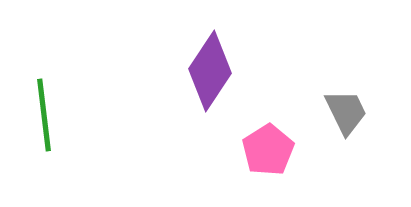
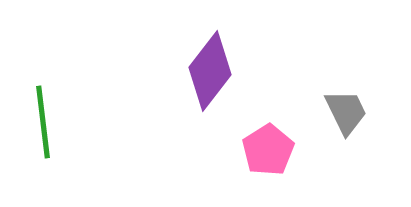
purple diamond: rotated 4 degrees clockwise
green line: moved 1 px left, 7 px down
